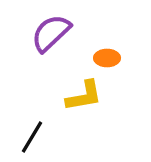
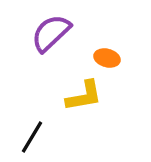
orange ellipse: rotated 15 degrees clockwise
